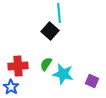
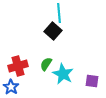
black square: moved 3 px right
red cross: rotated 12 degrees counterclockwise
cyan star: rotated 15 degrees clockwise
purple square: rotated 16 degrees counterclockwise
